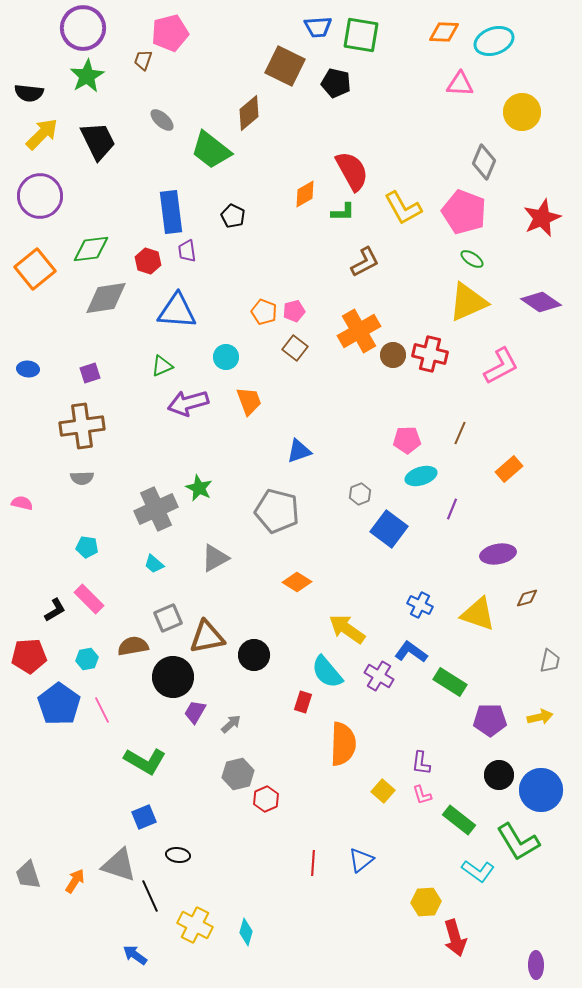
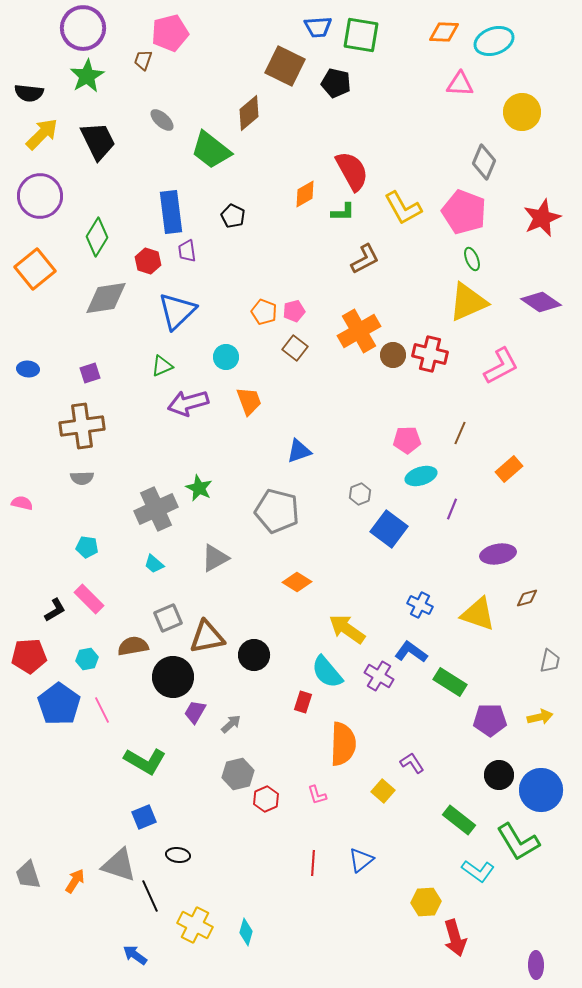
green diamond at (91, 249): moved 6 px right, 12 px up; rotated 51 degrees counterclockwise
green ellipse at (472, 259): rotated 35 degrees clockwise
brown L-shape at (365, 262): moved 3 px up
blue triangle at (177, 311): rotated 48 degrees counterclockwise
purple L-shape at (421, 763): moved 9 px left; rotated 140 degrees clockwise
pink L-shape at (422, 795): moved 105 px left
